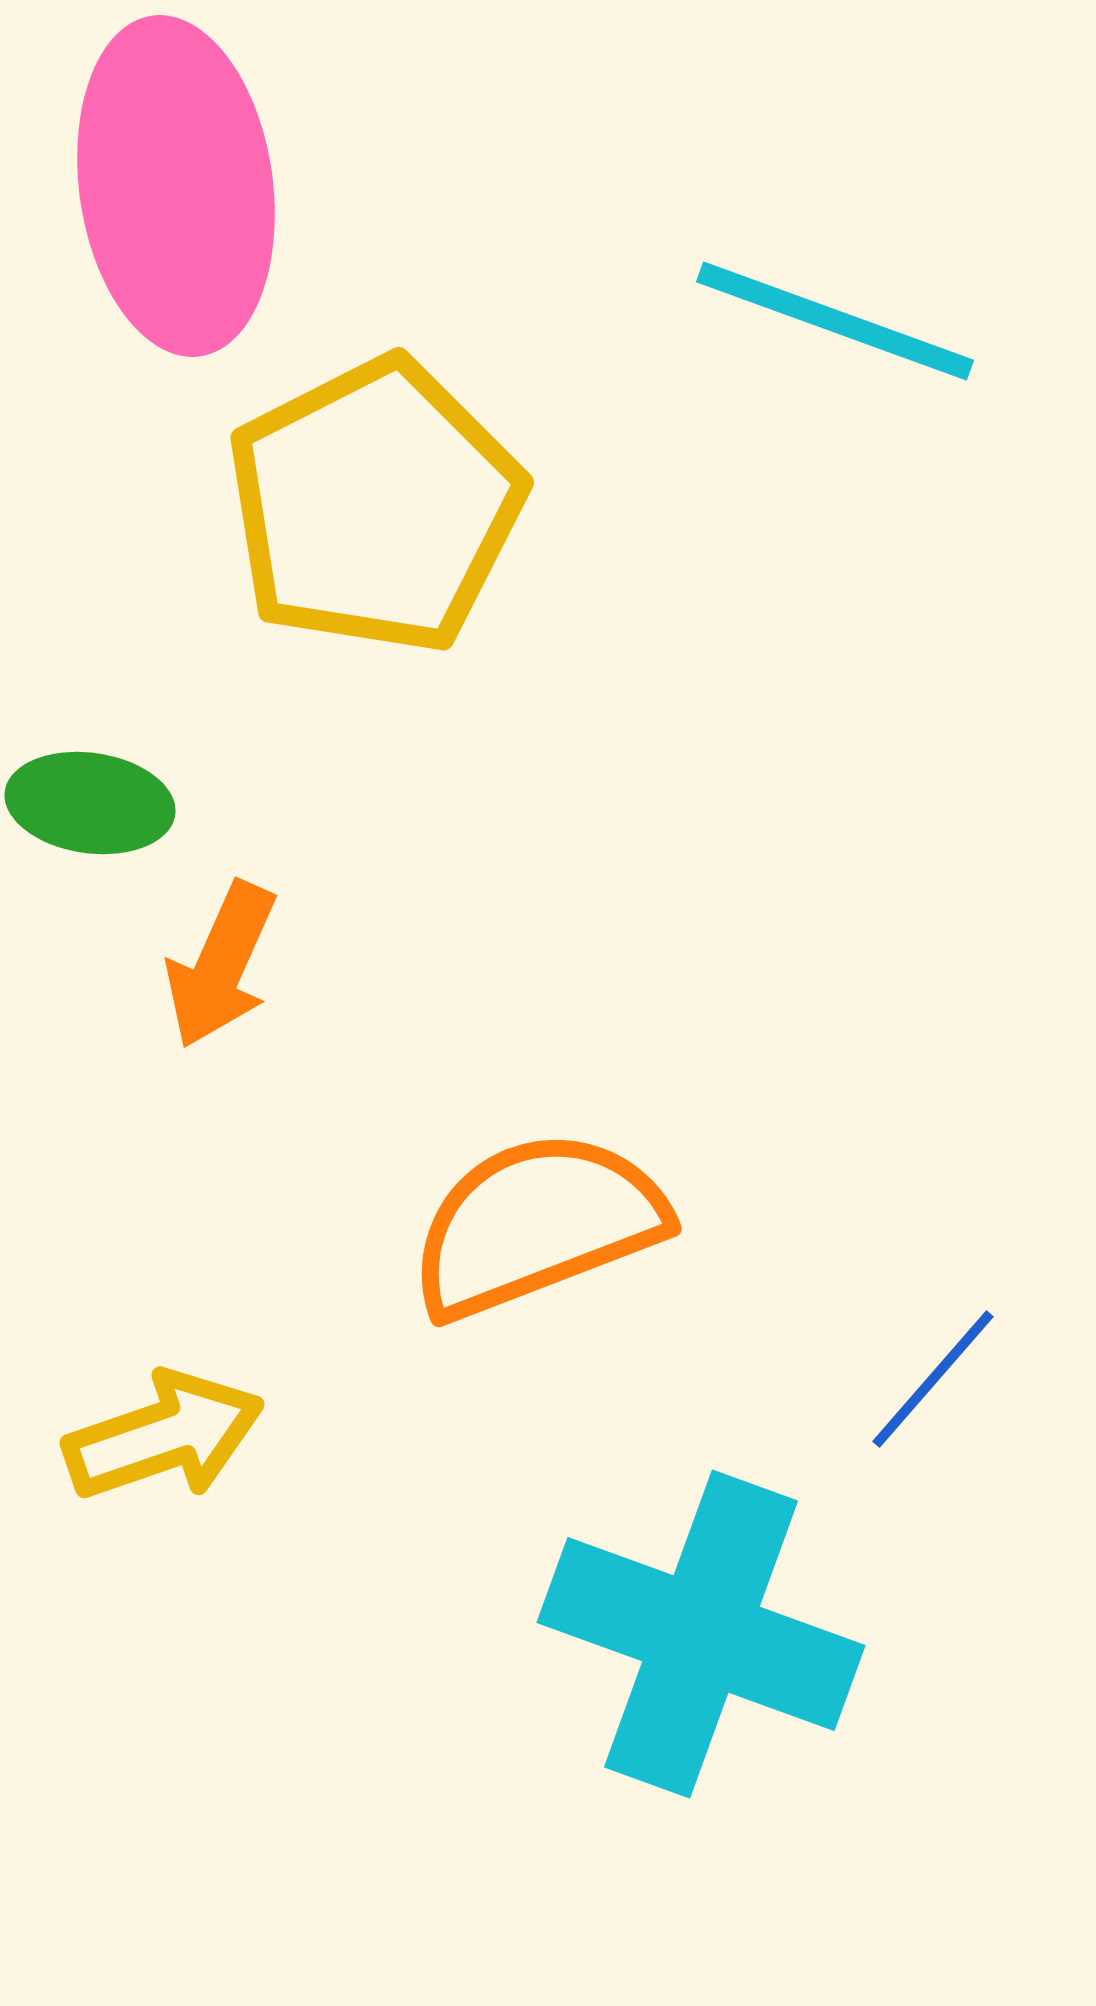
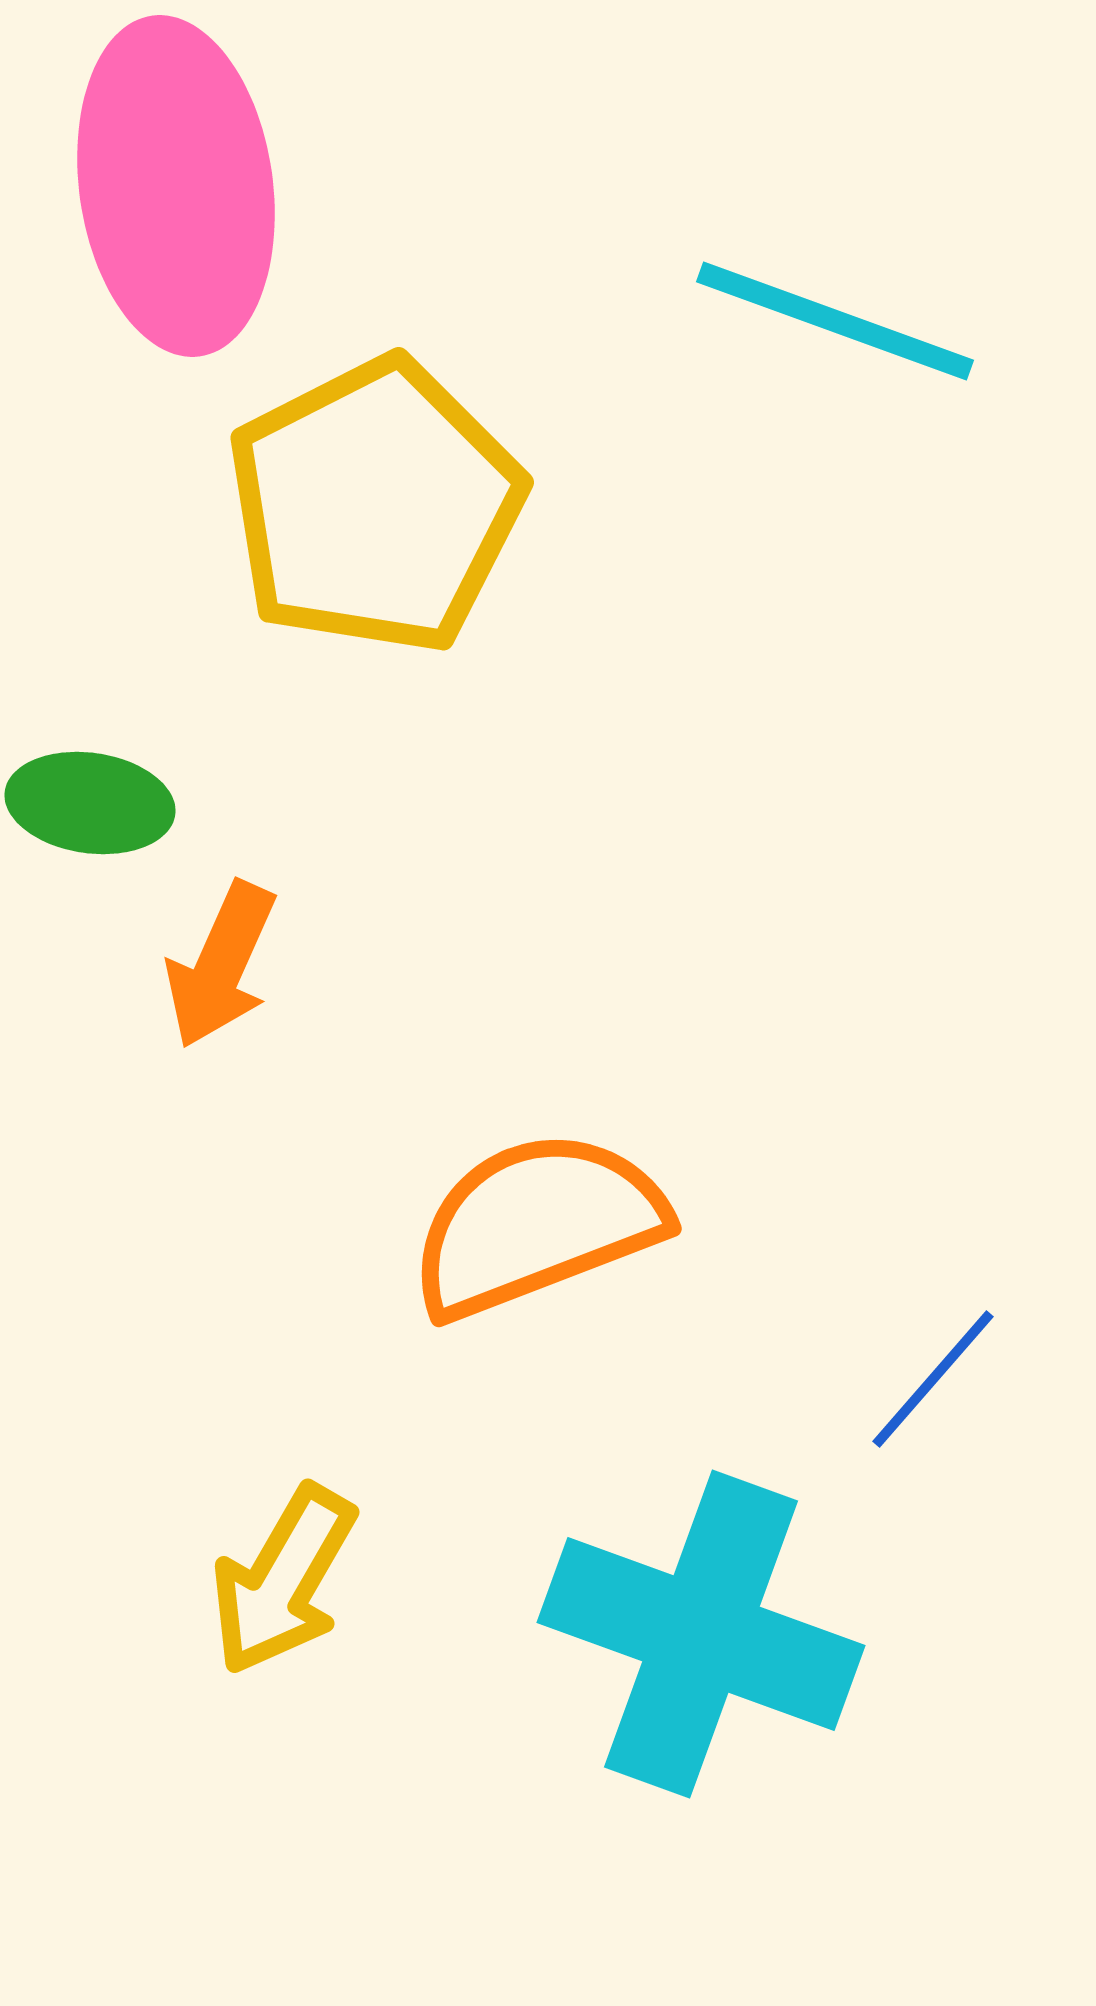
yellow arrow: moved 119 px right, 144 px down; rotated 139 degrees clockwise
